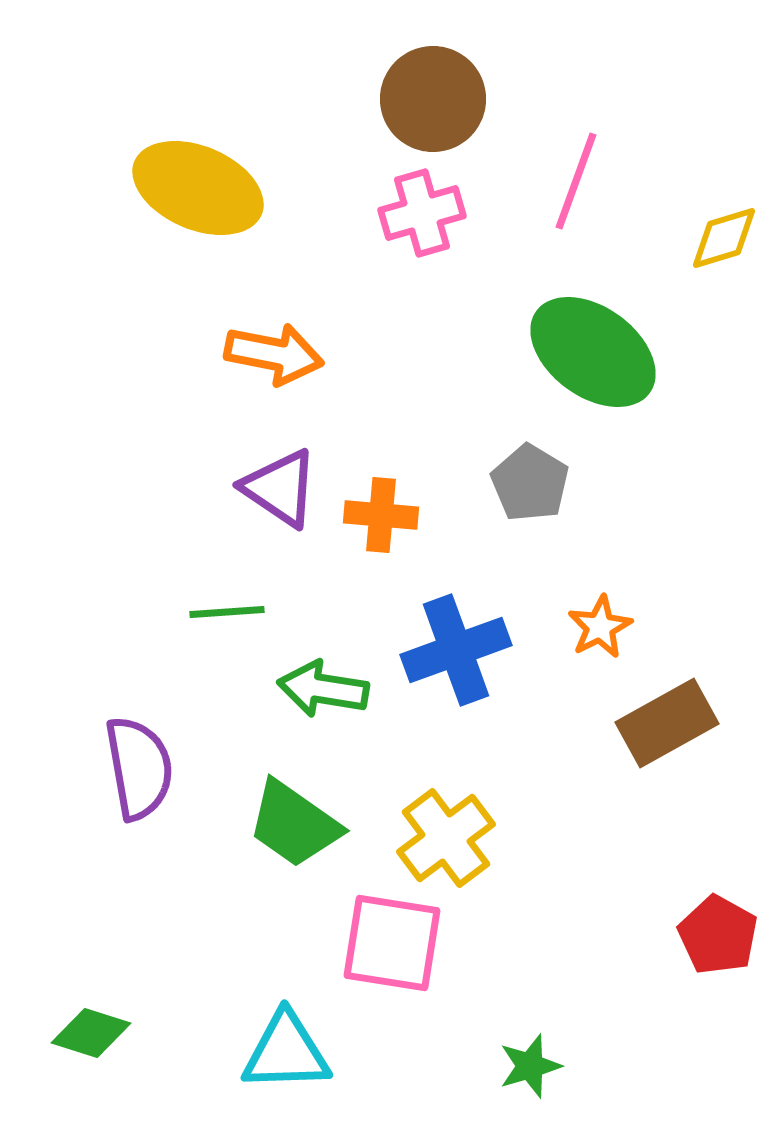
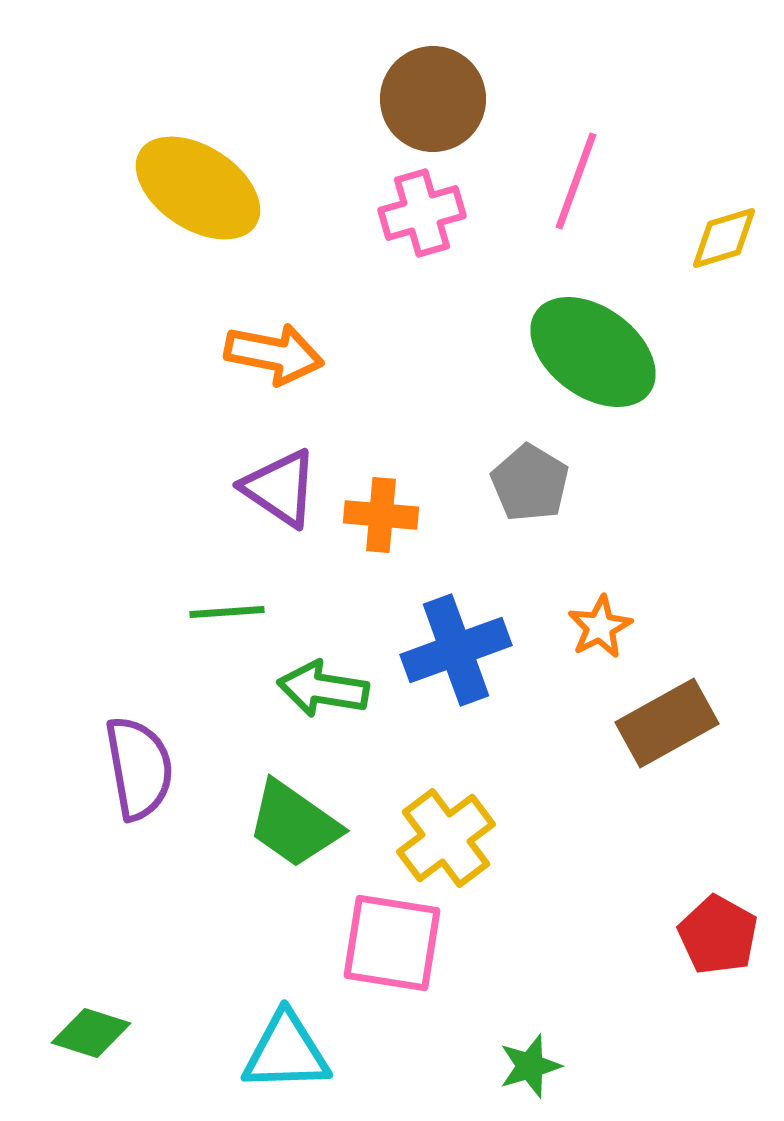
yellow ellipse: rotated 10 degrees clockwise
